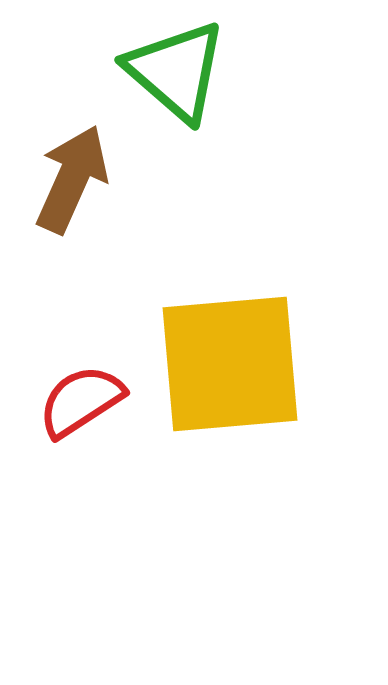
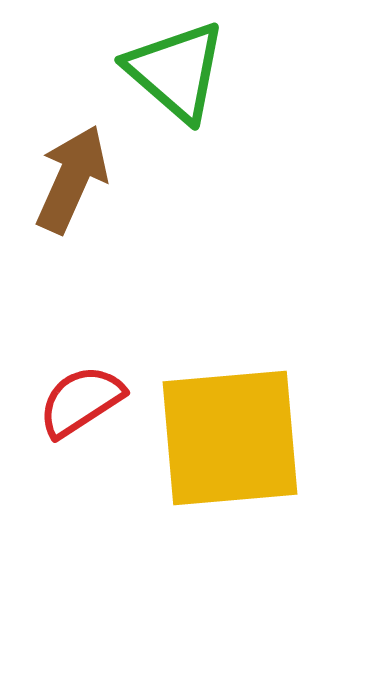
yellow square: moved 74 px down
